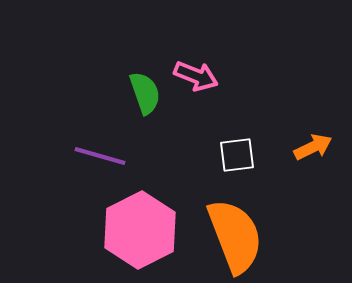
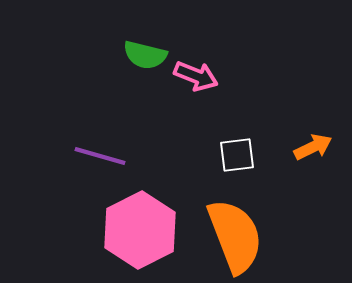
green semicircle: moved 38 px up; rotated 123 degrees clockwise
